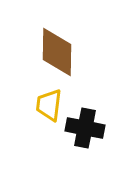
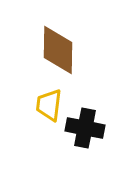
brown diamond: moved 1 px right, 2 px up
